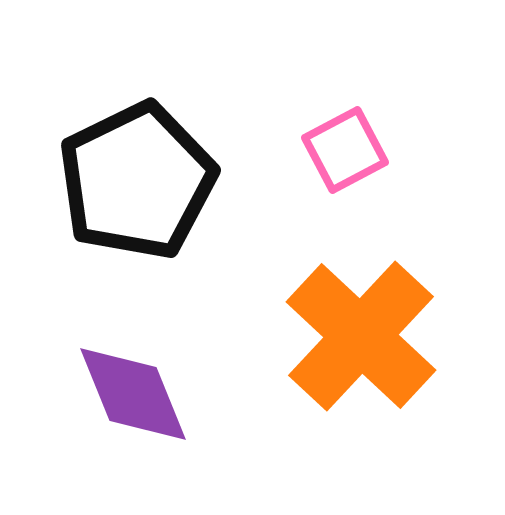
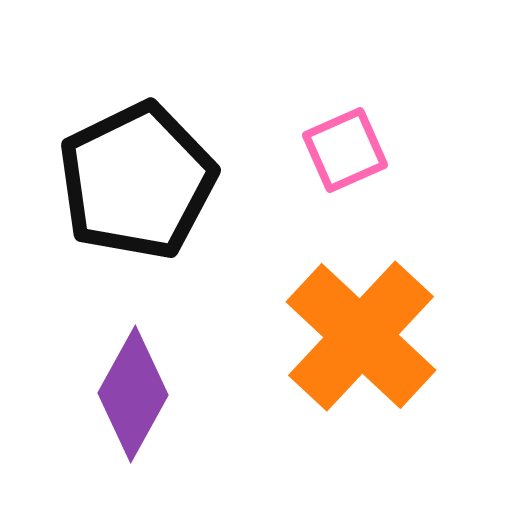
pink square: rotated 4 degrees clockwise
purple diamond: rotated 51 degrees clockwise
